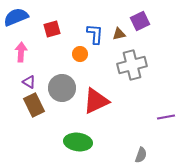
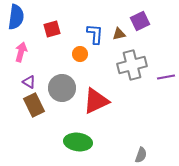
blue semicircle: rotated 120 degrees clockwise
pink arrow: rotated 12 degrees clockwise
purple line: moved 40 px up
